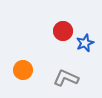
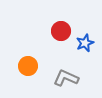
red circle: moved 2 px left
orange circle: moved 5 px right, 4 px up
